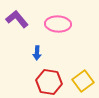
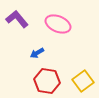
pink ellipse: rotated 20 degrees clockwise
blue arrow: rotated 56 degrees clockwise
red hexagon: moved 2 px left, 1 px up
